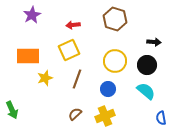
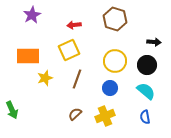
red arrow: moved 1 px right
blue circle: moved 2 px right, 1 px up
blue semicircle: moved 16 px left, 1 px up
